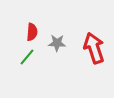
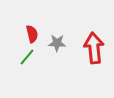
red semicircle: moved 2 px down; rotated 18 degrees counterclockwise
red arrow: rotated 12 degrees clockwise
